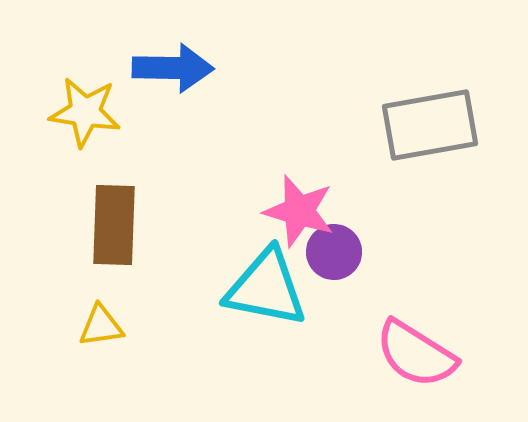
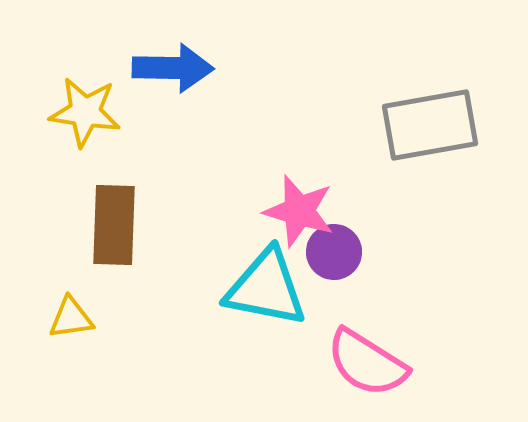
yellow triangle: moved 30 px left, 8 px up
pink semicircle: moved 49 px left, 9 px down
